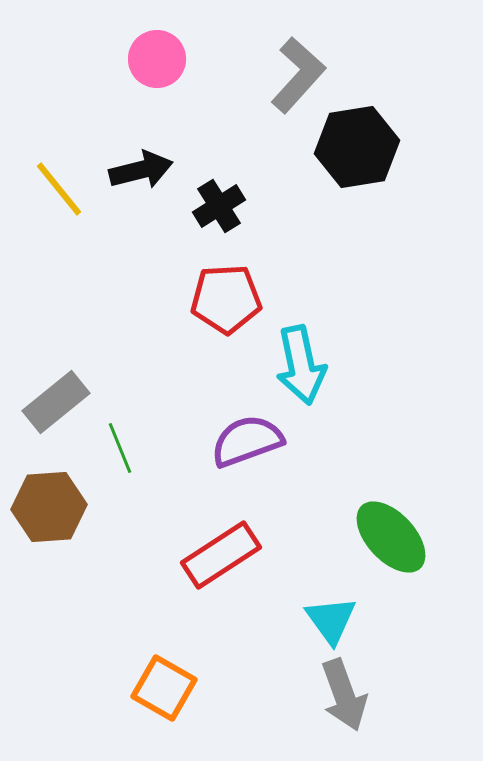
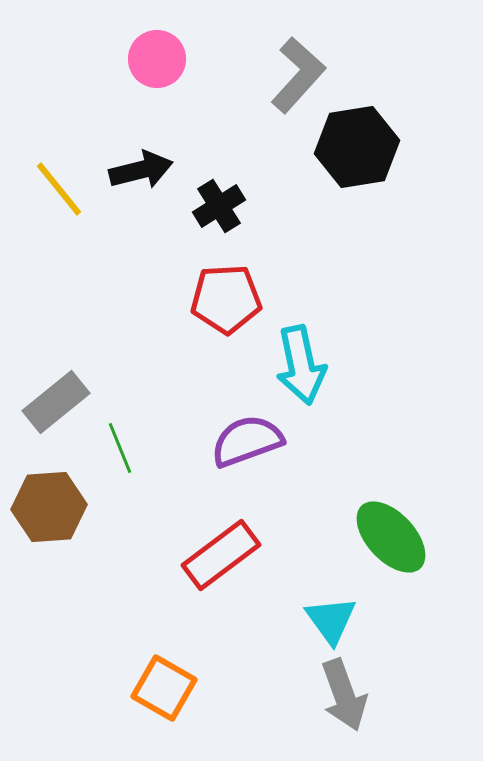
red rectangle: rotated 4 degrees counterclockwise
